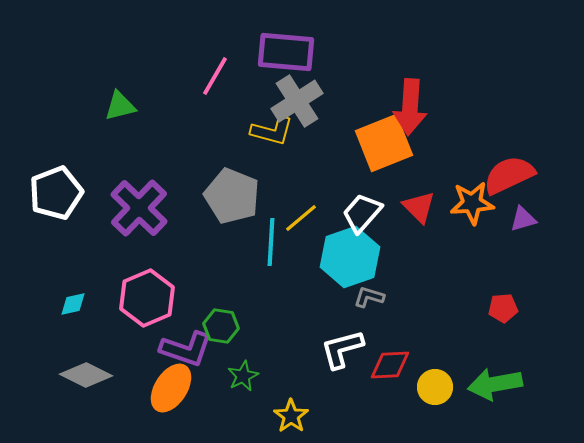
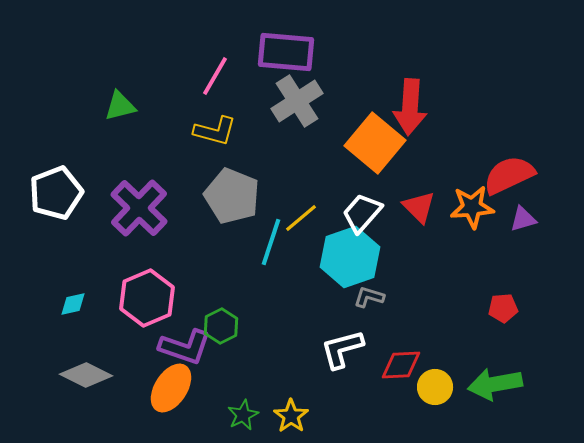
yellow L-shape: moved 57 px left
orange square: moved 9 px left; rotated 28 degrees counterclockwise
orange star: moved 4 px down
cyan line: rotated 15 degrees clockwise
green hexagon: rotated 24 degrees clockwise
purple L-shape: moved 1 px left, 2 px up
red diamond: moved 11 px right
green star: moved 39 px down
